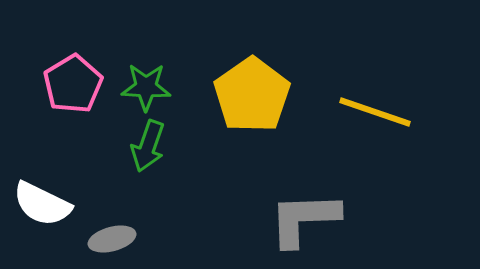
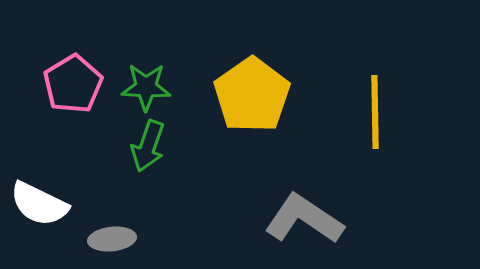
yellow line: rotated 70 degrees clockwise
white semicircle: moved 3 px left
gray L-shape: rotated 36 degrees clockwise
gray ellipse: rotated 9 degrees clockwise
